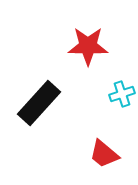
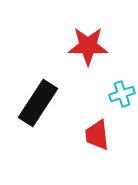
black rectangle: moved 1 px left; rotated 9 degrees counterclockwise
red trapezoid: moved 7 px left, 19 px up; rotated 44 degrees clockwise
